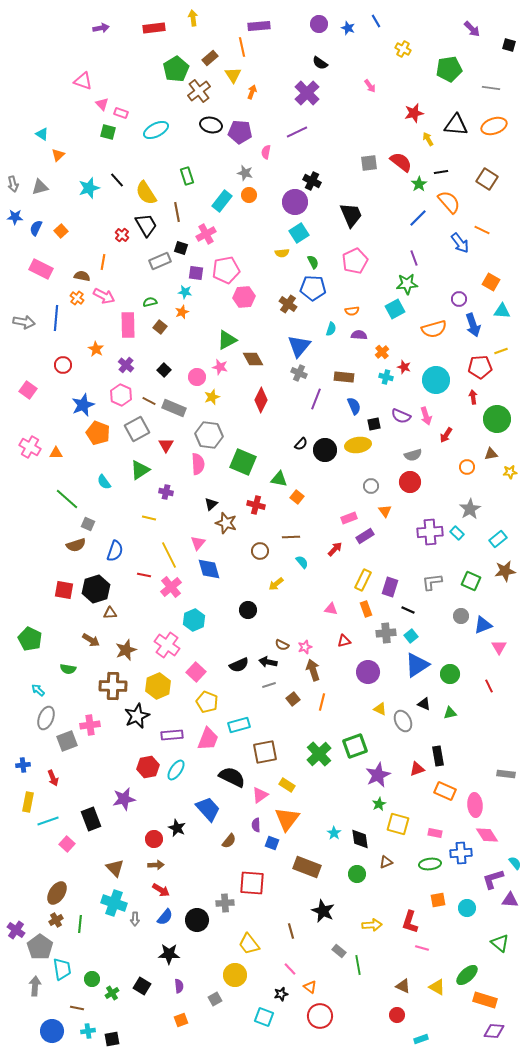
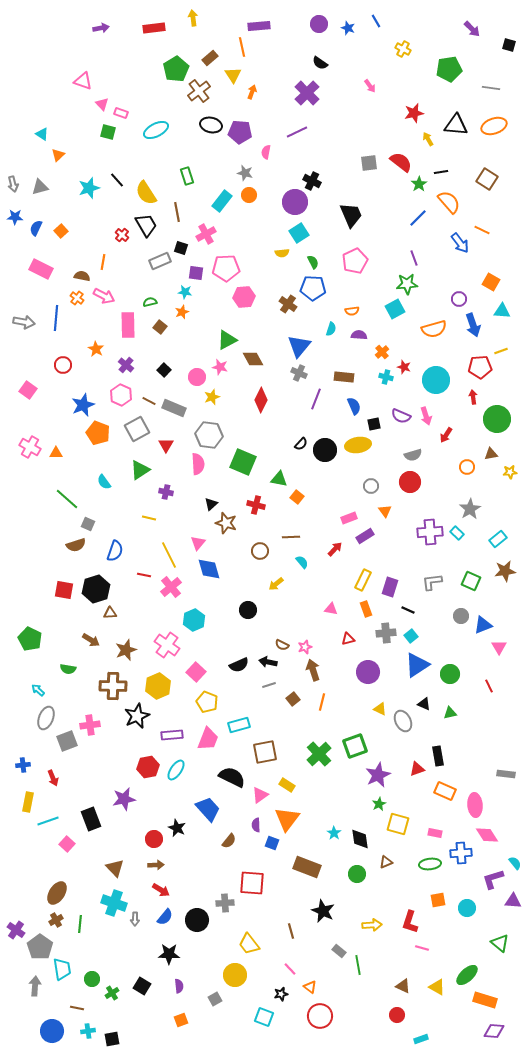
pink pentagon at (226, 270): moved 2 px up; rotated 8 degrees clockwise
red triangle at (344, 641): moved 4 px right, 2 px up
purple triangle at (510, 900): moved 3 px right, 1 px down
